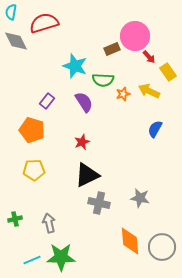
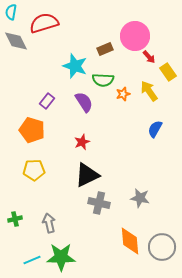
brown rectangle: moved 7 px left
yellow arrow: rotated 30 degrees clockwise
